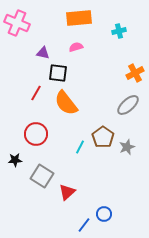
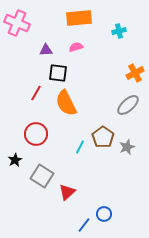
purple triangle: moved 3 px right, 3 px up; rotated 16 degrees counterclockwise
orange semicircle: rotated 12 degrees clockwise
black star: rotated 24 degrees counterclockwise
